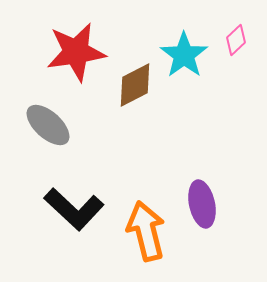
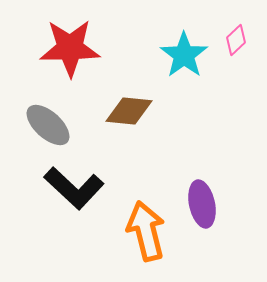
red star: moved 6 px left, 4 px up; rotated 8 degrees clockwise
brown diamond: moved 6 px left, 26 px down; rotated 33 degrees clockwise
black L-shape: moved 21 px up
